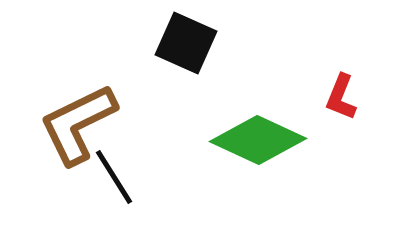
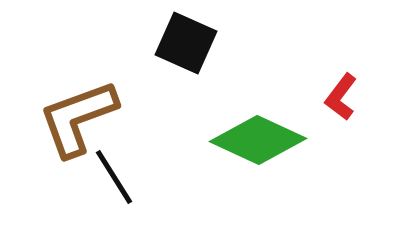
red L-shape: rotated 15 degrees clockwise
brown L-shape: moved 6 px up; rotated 6 degrees clockwise
